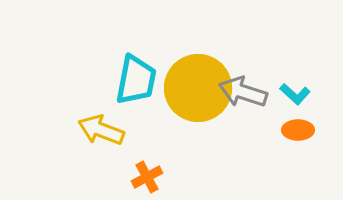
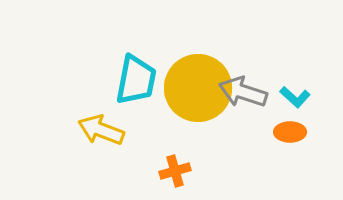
cyan L-shape: moved 3 px down
orange ellipse: moved 8 px left, 2 px down
orange cross: moved 28 px right, 6 px up; rotated 12 degrees clockwise
